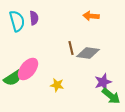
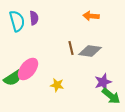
gray diamond: moved 2 px right, 2 px up
